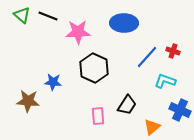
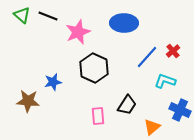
pink star: rotated 20 degrees counterclockwise
red cross: rotated 32 degrees clockwise
blue star: rotated 18 degrees counterclockwise
